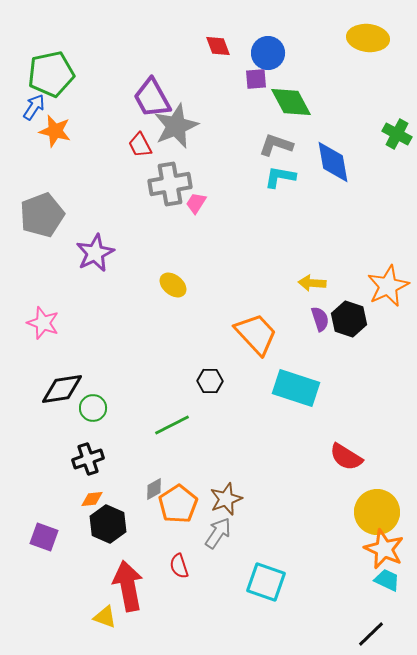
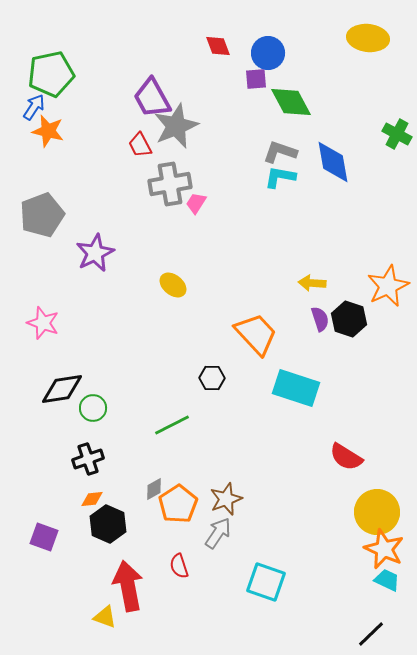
orange star at (55, 131): moved 7 px left
gray L-shape at (276, 145): moved 4 px right, 7 px down
black hexagon at (210, 381): moved 2 px right, 3 px up
